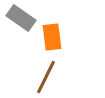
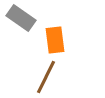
orange rectangle: moved 3 px right, 3 px down
